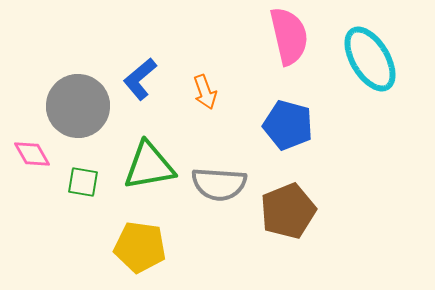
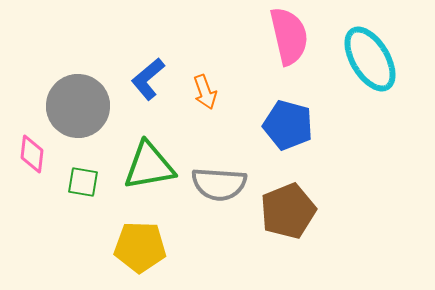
blue L-shape: moved 8 px right
pink diamond: rotated 36 degrees clockwise
yellow pentagon: rotated 6 degrees counterclockwise
